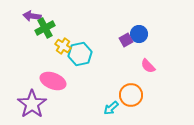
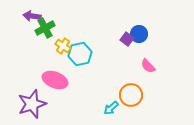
purple square: moved 1 px right, 1 px up; rotated 24 degrees counterclockwise
pink ellipse: moved 2 px right, 1 px up
purple star: rotated 16 degrees clockwise
